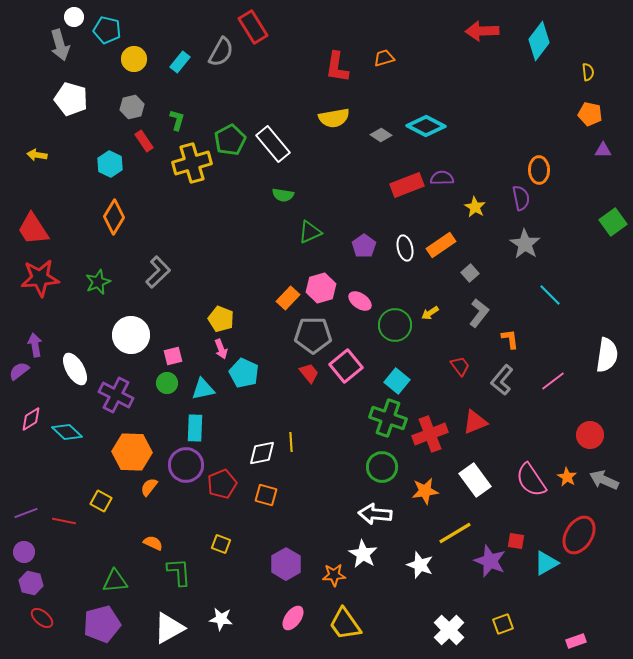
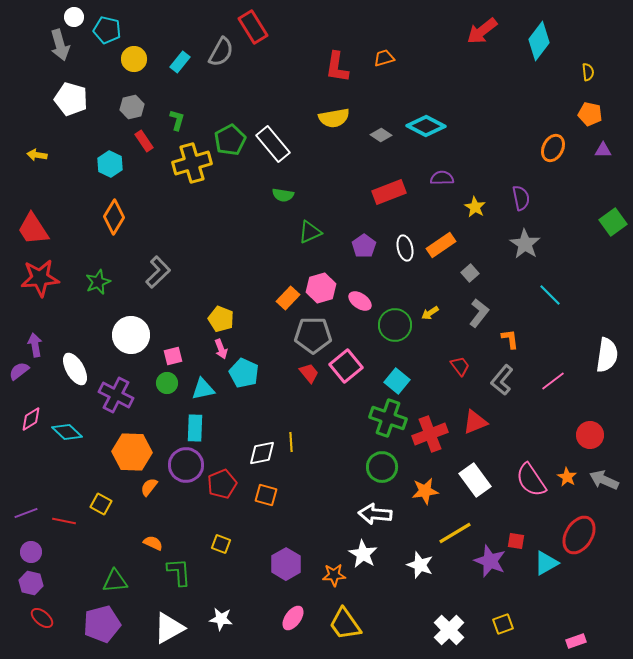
red arrow at (482, 31): rotated 36 degrees counterclockwise
orange ellipse at (539, 170): moved 14 px right, 22 px up; rotated 28 degrees clockwise
red rectangle at (407, 185): moved 18 px left, 7 px down
yellow square at (101, 501): moved 3 px down
purple circle at (24, 552): moved 7 px right
